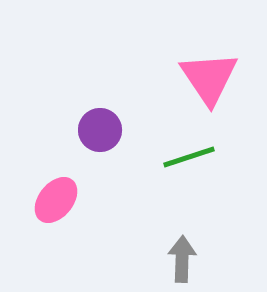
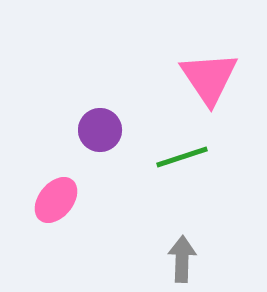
green line: moved 7 px left
